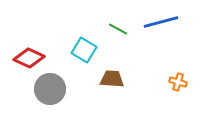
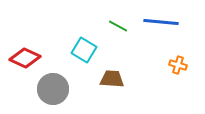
blue line: rotated 20 degrees clockwise
green line: moved 3 px up
red diamond: moved 4 px left
orange cross: moved 17 px up
gray circle: moved 3 px right
